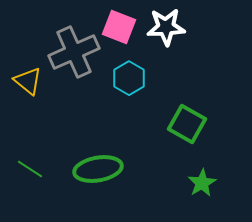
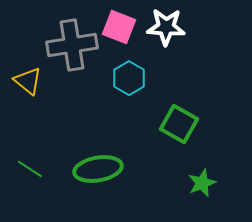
white star: rotated 6 degrees clockwise
gray cross: moved 2 px left, 7 px up; rotated 15 degrees clockwise
green square: moved 8 px left
green star: rotated 8 degrees clockwise
